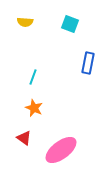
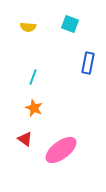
yellow semicircle: moved 3 px right, 5 px down
red triangle: moved 1 px right, 1 px down
